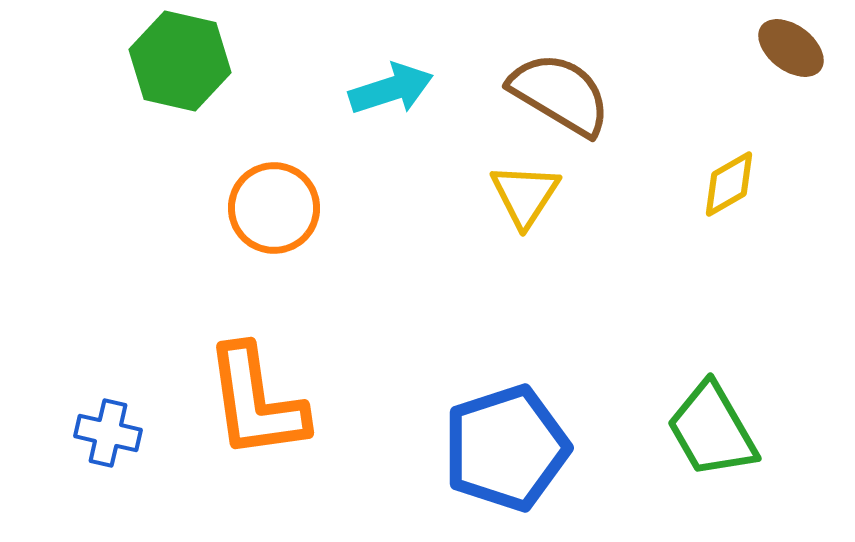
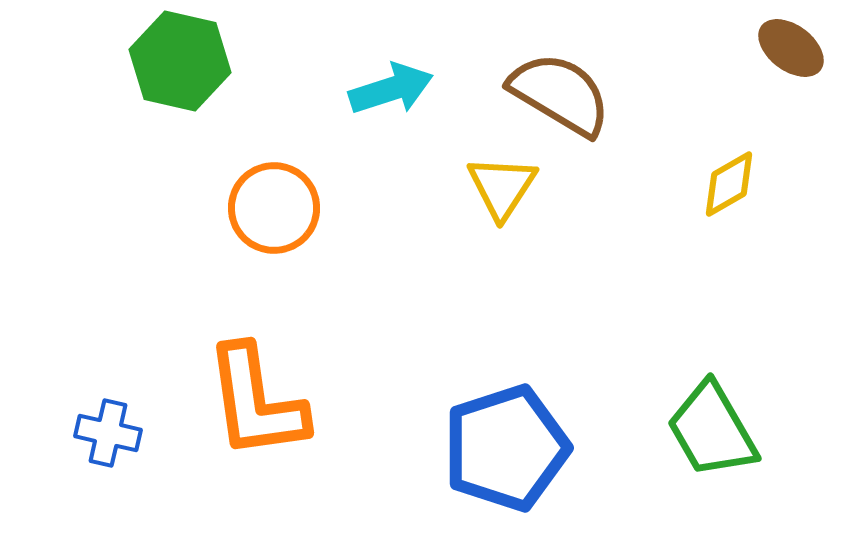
yellow triangle: moved 23 px left, 8 px up
